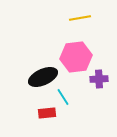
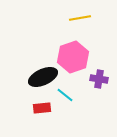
pink hexagon: moved 3 px left; rotated 12 degrees counterclockwise
purple cross: rotated 12 degrees clockwise
cyan line: moved 2 px right, 2 px up; rotated 18 degrees counterclockwise
red rectangle: moved 5 px left, 5 px up
